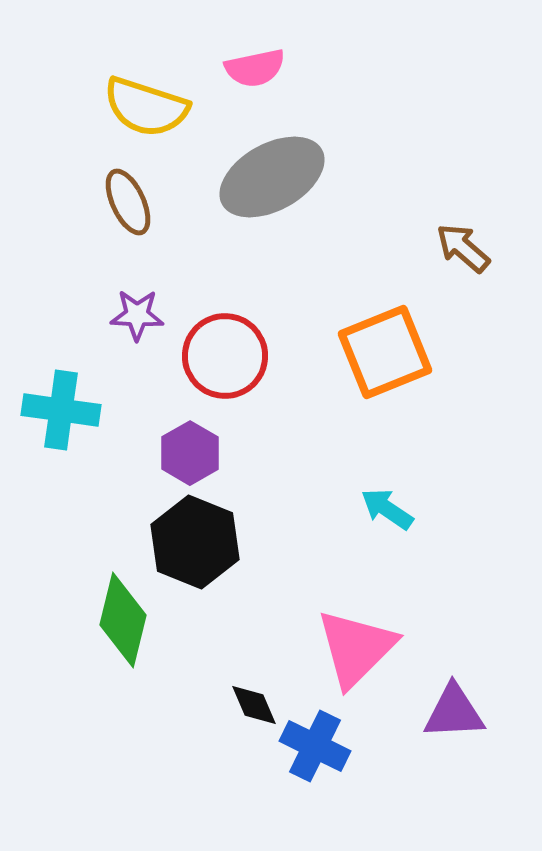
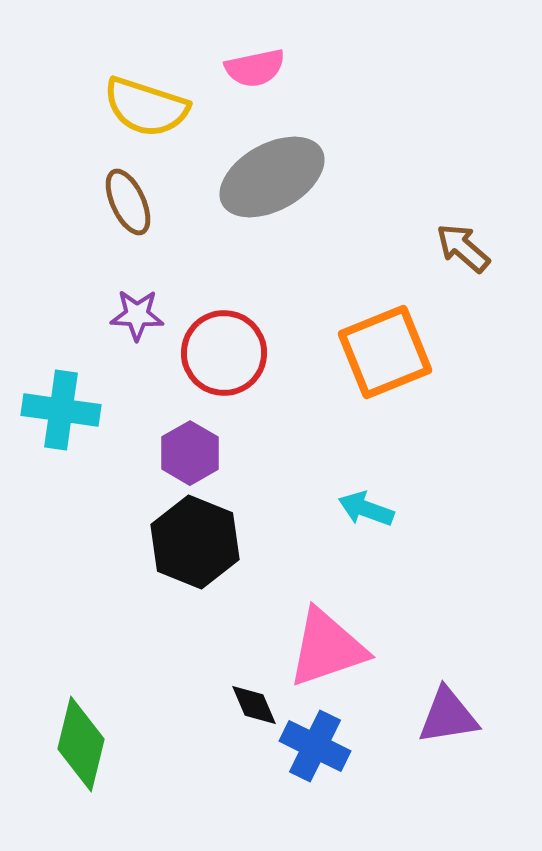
red circle: moved 1 px left, 3 px up
cyan arrow: moved 21 px left; rotated 14 degrees counterclockwise
green diamond: moved 42 px left, 124 px down
pink triangle: moved 29 px left; rotated 26 degrees clockwise
purple triangle: moved 6 px left, 4 px down; rotated 6 degrees counterclockwise
